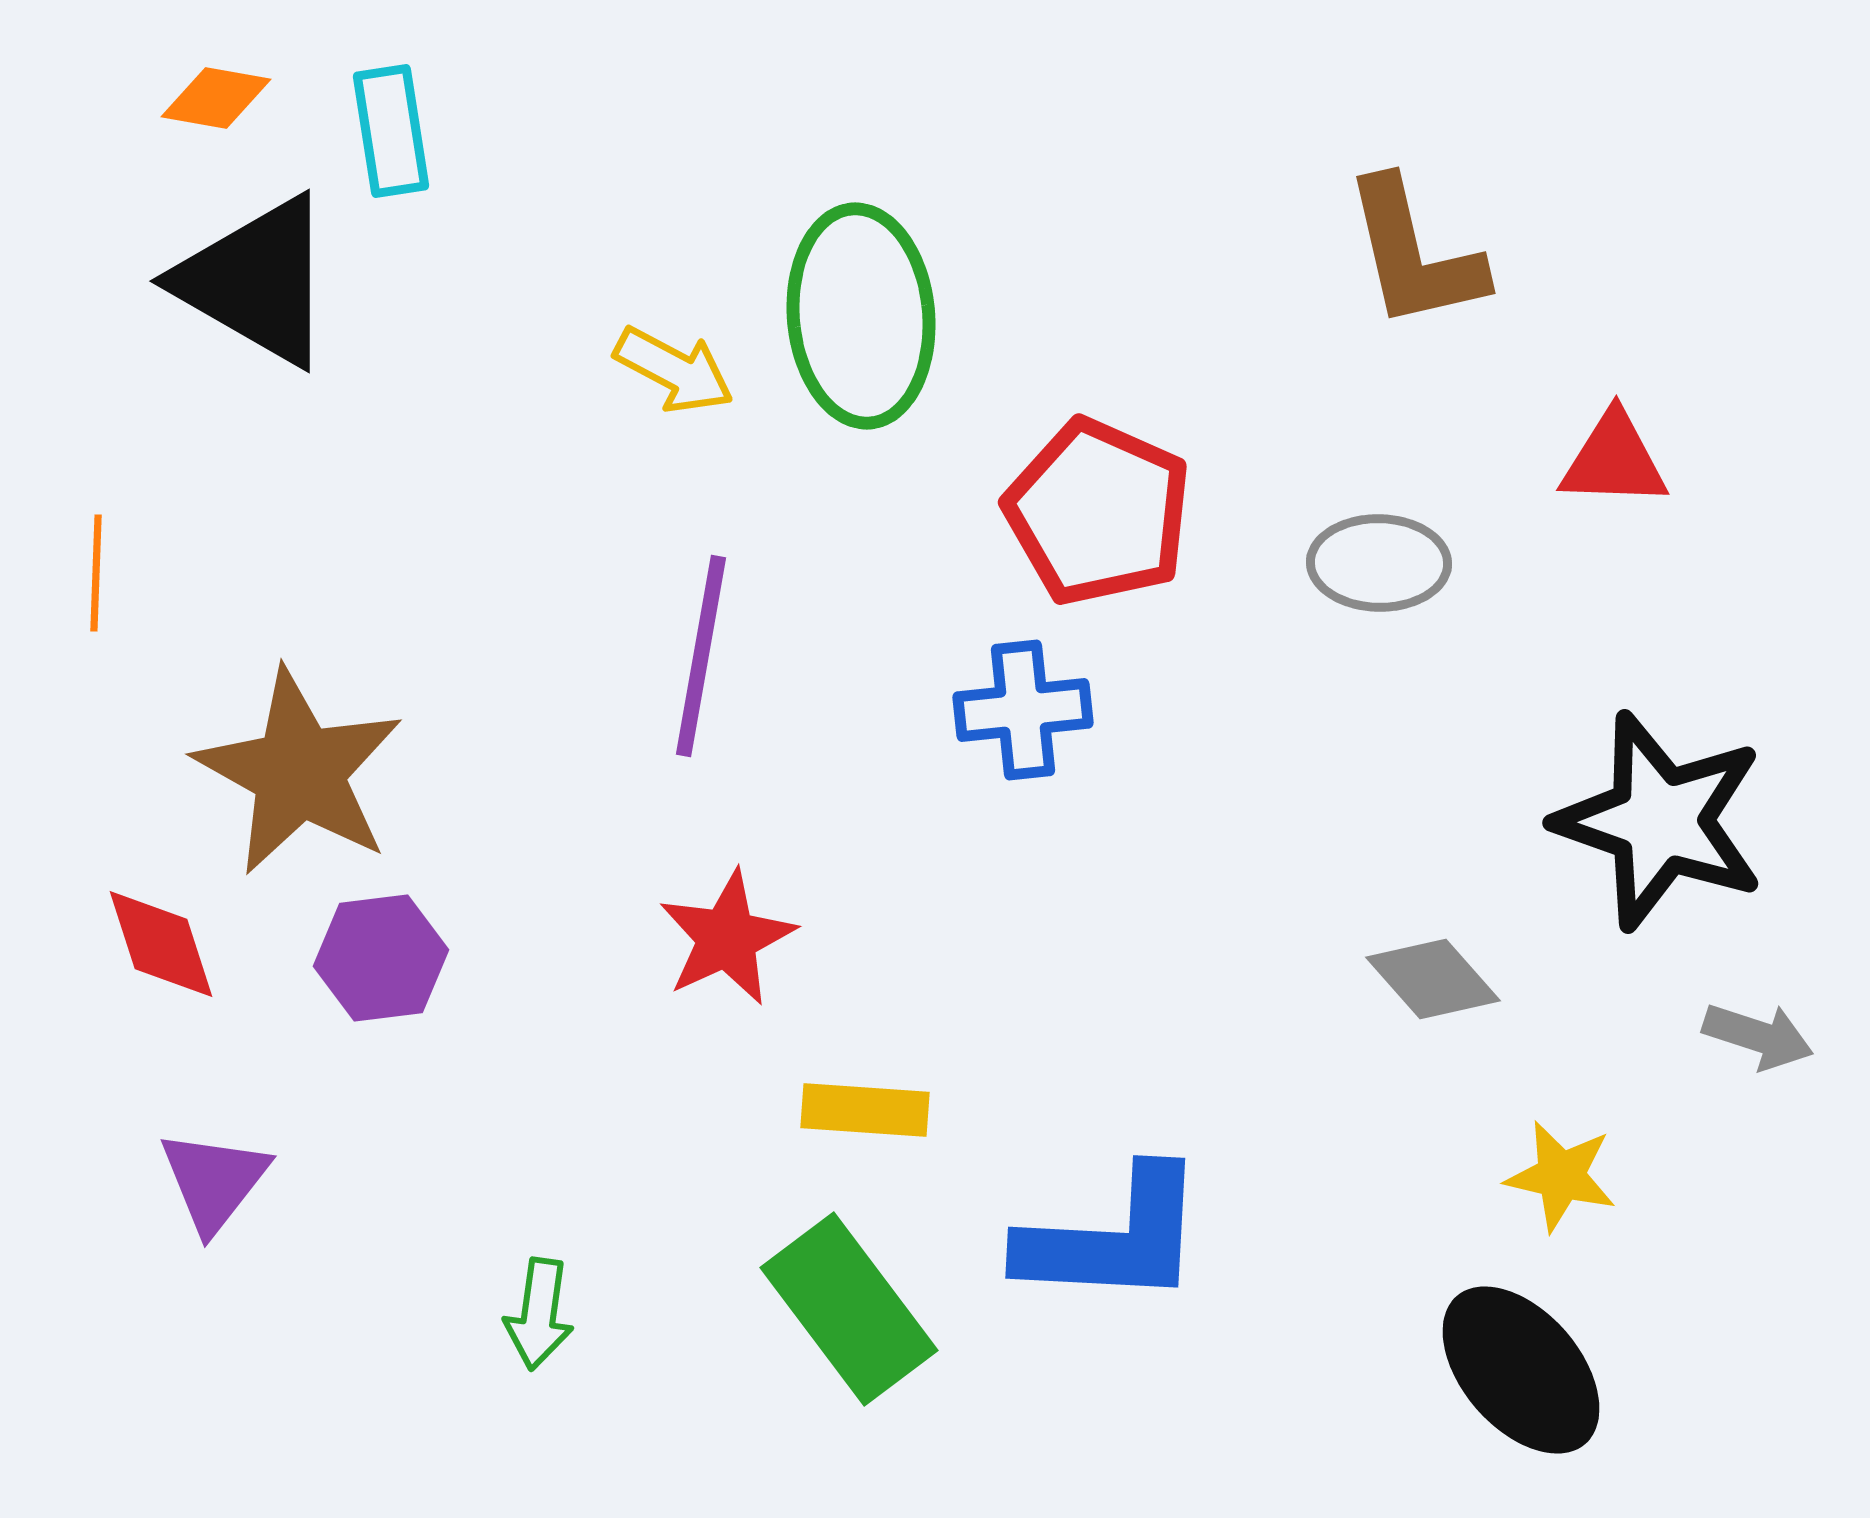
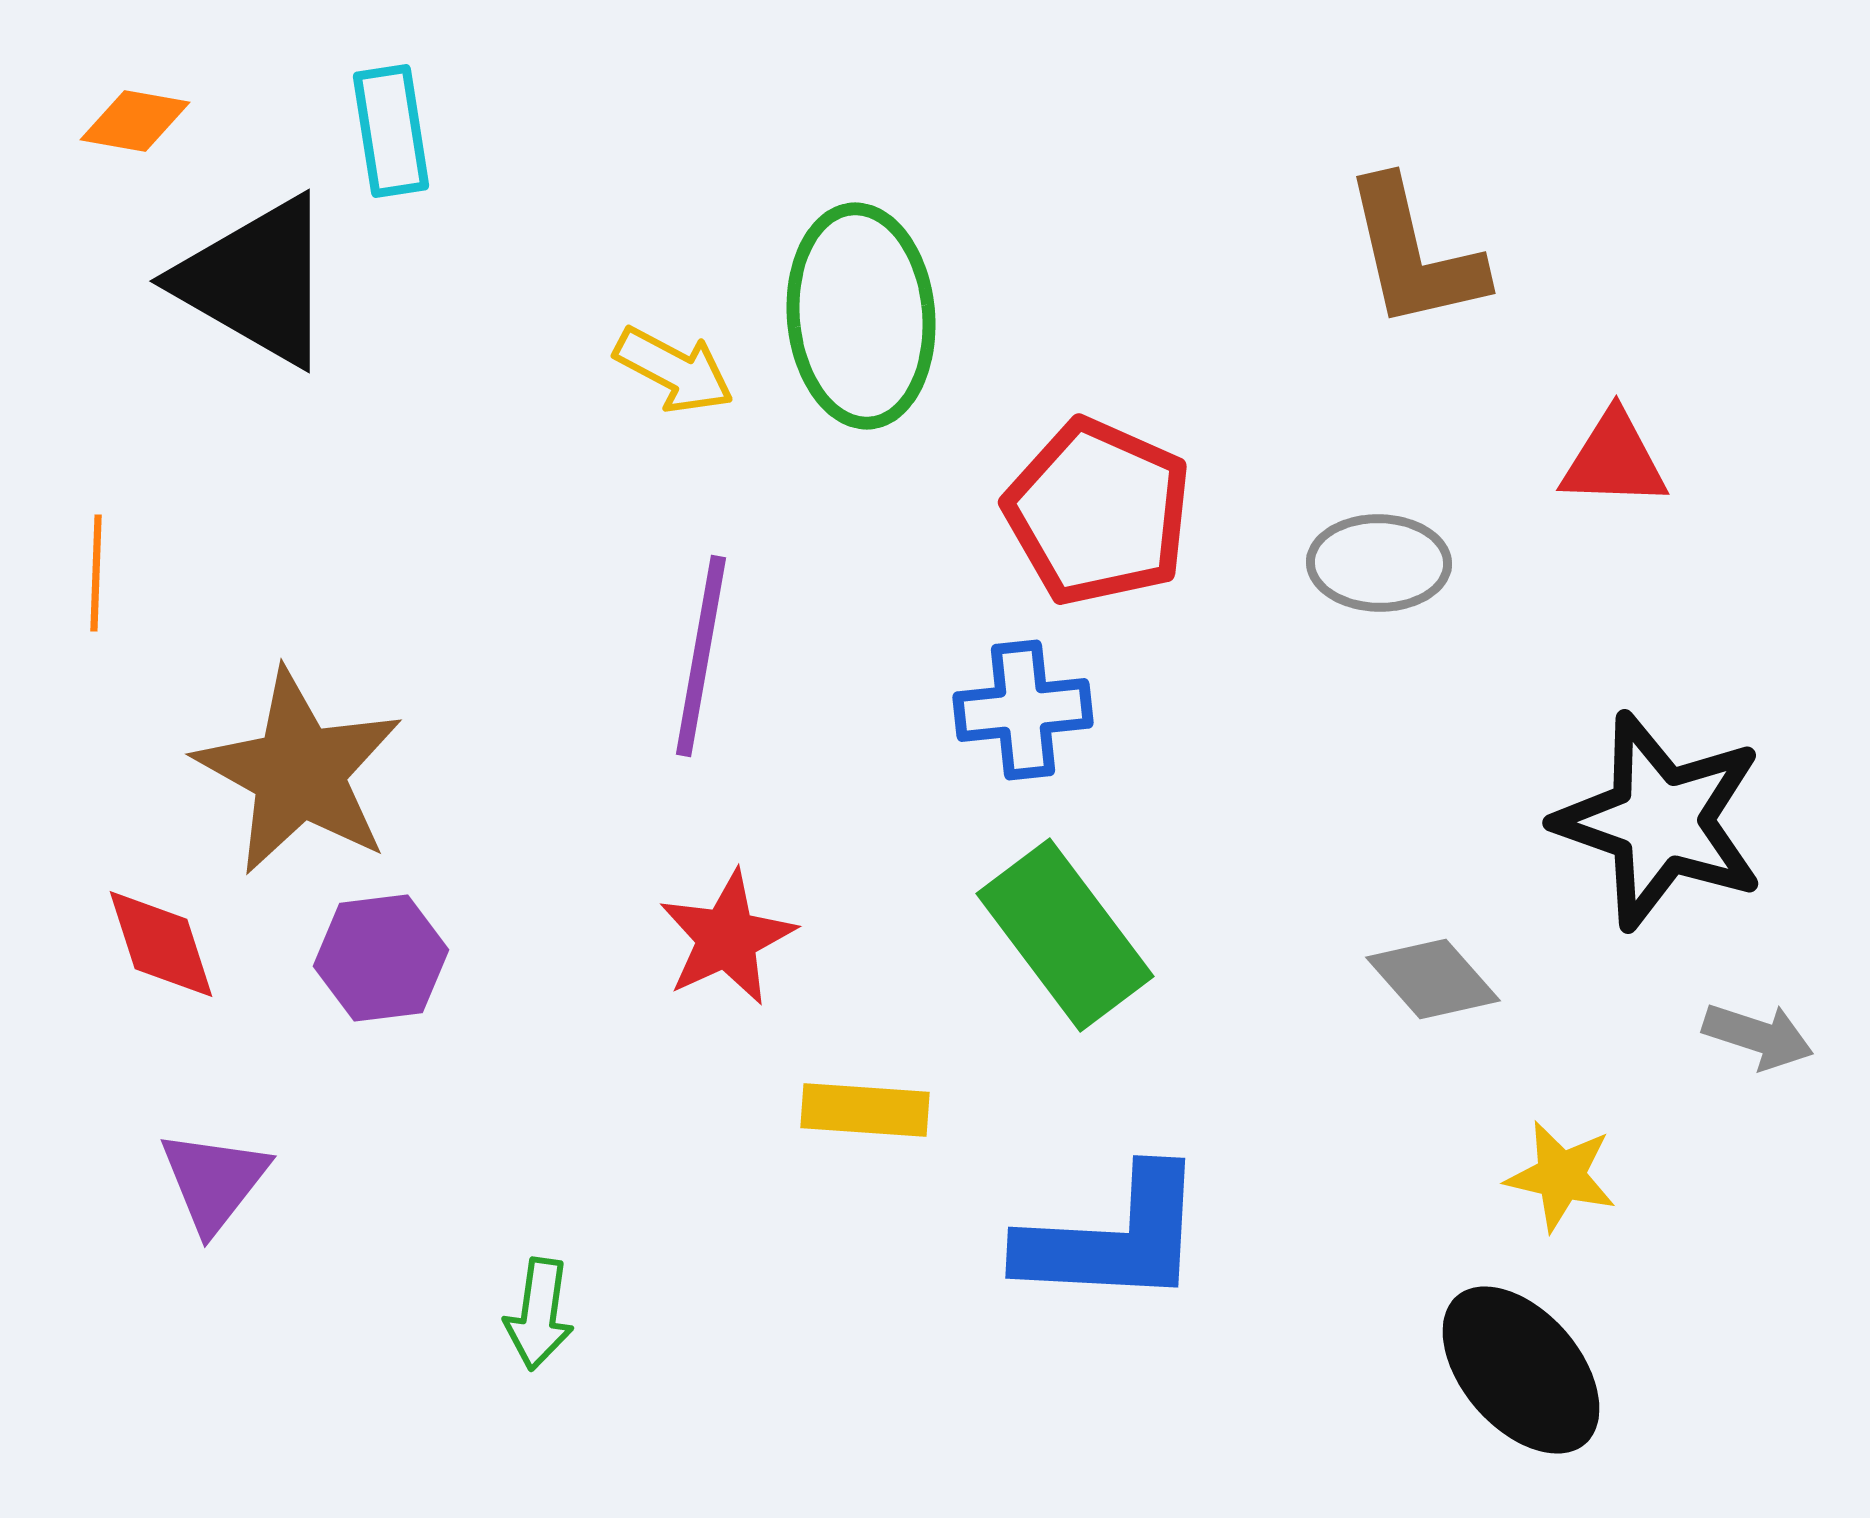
orange diamond: moved 81 px left, 23 px down
green rectangle: moved 216 px right, 374 px up
